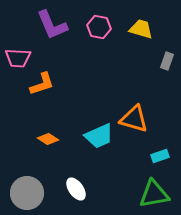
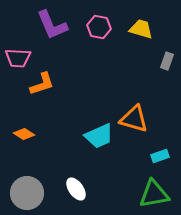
orange diamond: moved 24 px left, 5 px up
